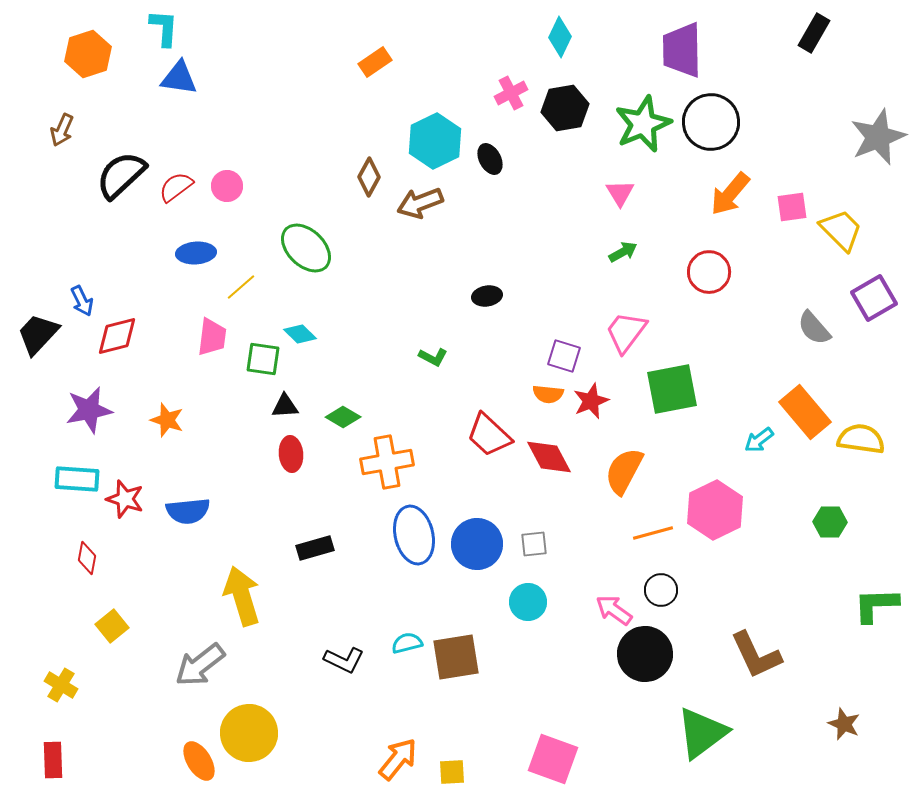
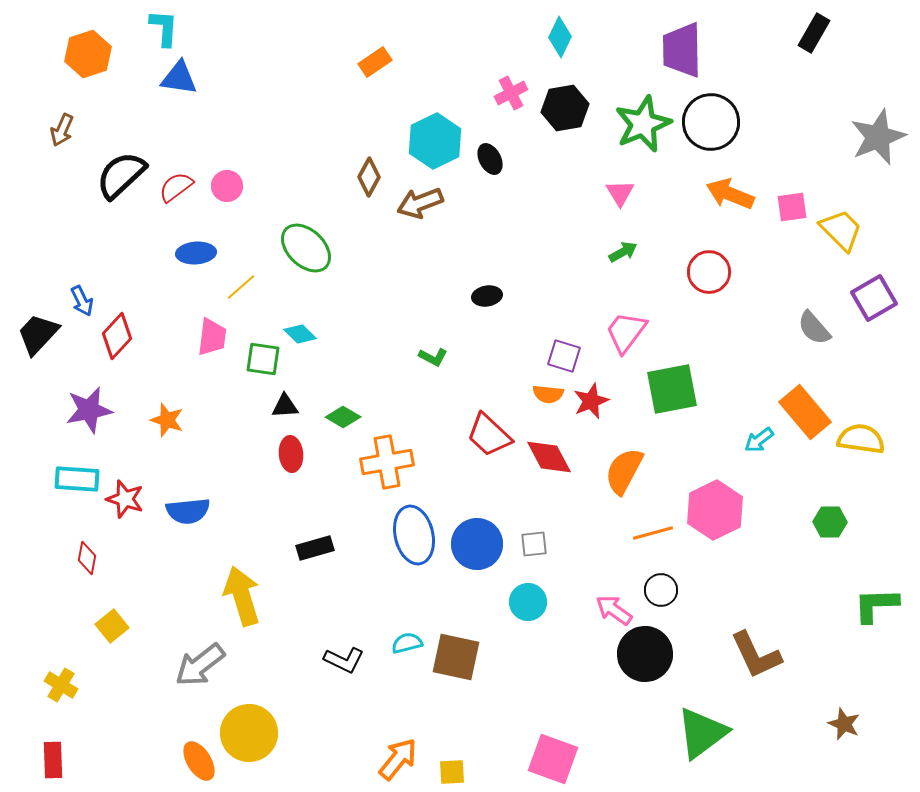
orange arrow at (730, 194): rotated 72 degrees clockwise
red diamond at (117, 336): rotated 33 degrees counterclockwise
brown square at (456, 657): rotated 21 degrees clockwise
